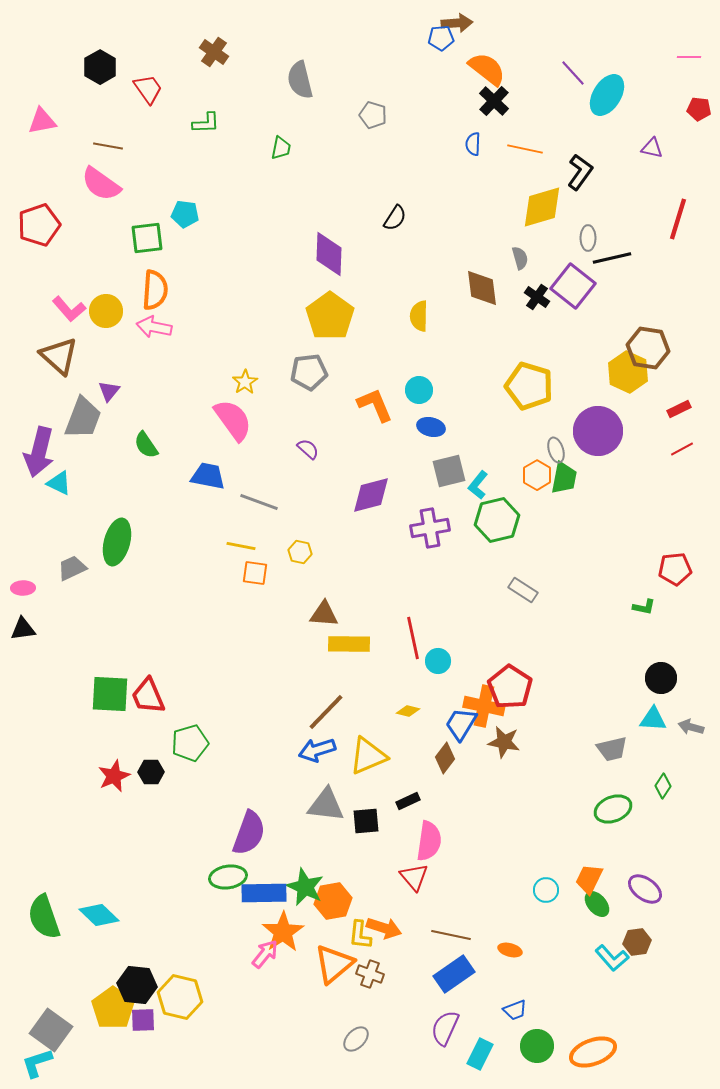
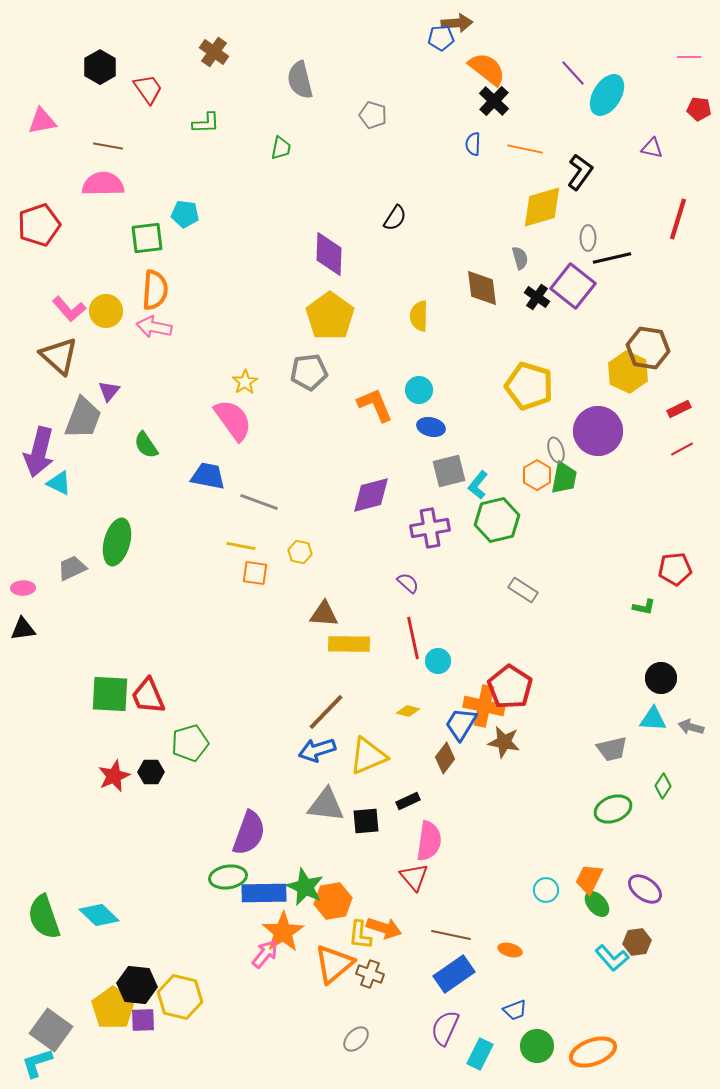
pink semicircle at (101, 184): moved 2 px right; rotated 144 degrees clockwise
purple semicircle at (308, 449): moved 100 px right, 134 px down
